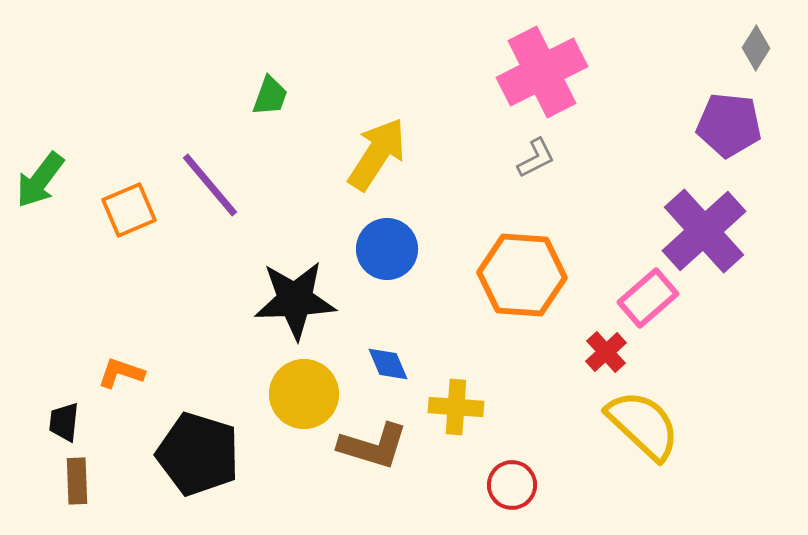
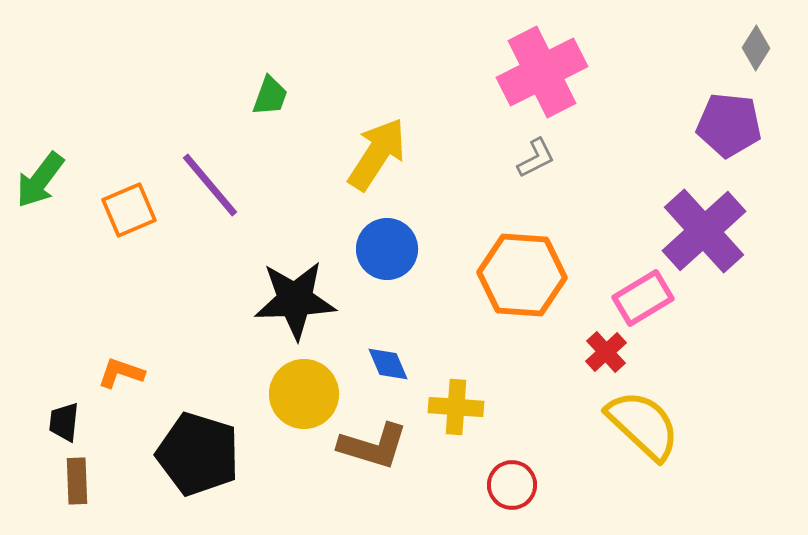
pink rectangle: moved 5 px left; rotated 10 degrees clockwise
